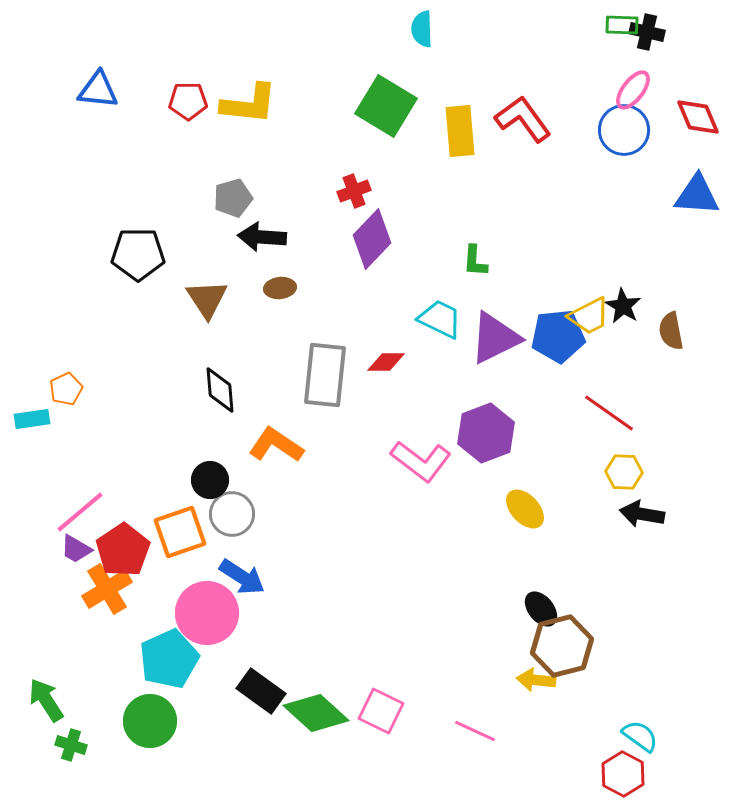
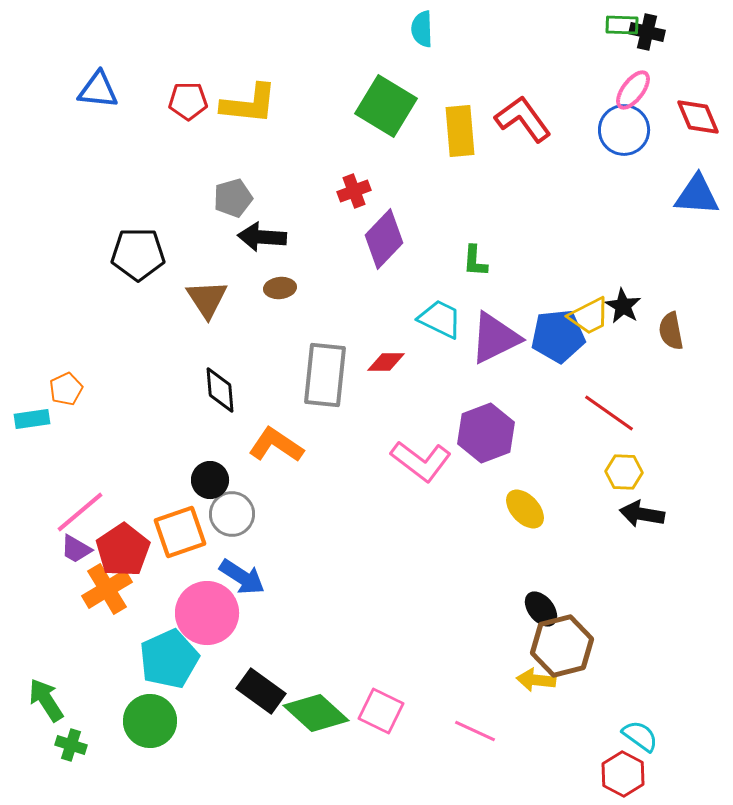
purple diamond at (372, 239): moved 12 px right
